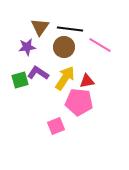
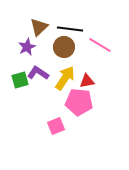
brown triangle: moved 1 px left; rotated 12 degrees clockwise
purple star: rotated 18 degrees counterclockwise
